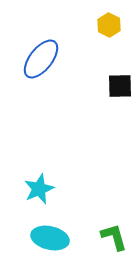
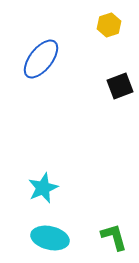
yellow hexagon: rotated 15 degrees clockwise
black square: rotated 20 degrees counterclockwise
cyan star: moved 4 px right, 1 px up
